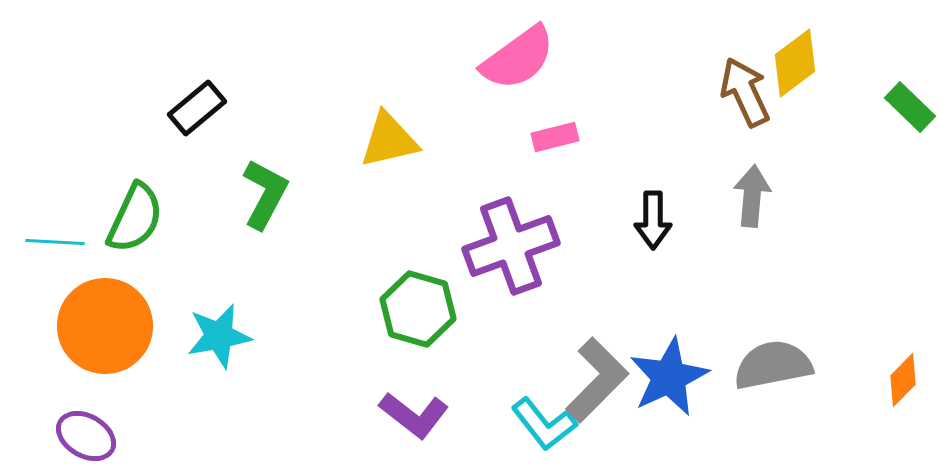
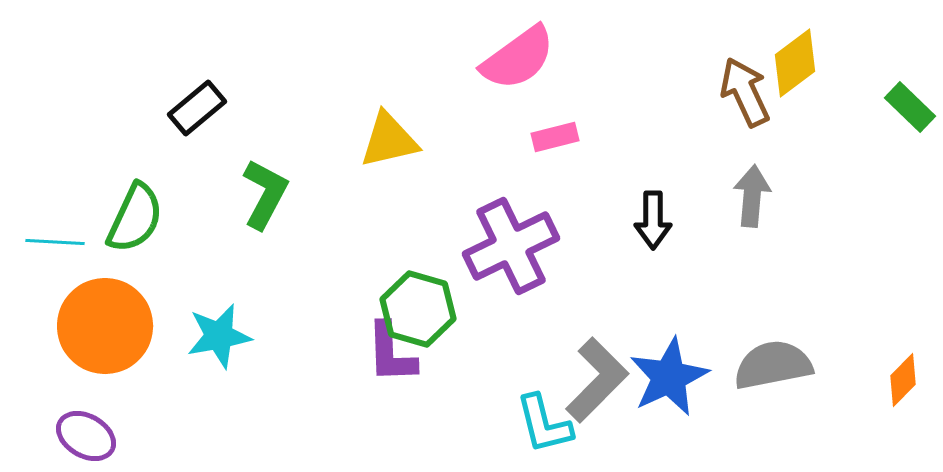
purple cross: rotated 6 degrees counterclockwise
purple L-shape: moved 23 px left, 62 px up; rotated 50 degrees clockwise
cyan L-shape: rotated 24 degrees clockwise
